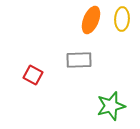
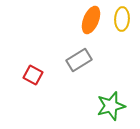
gray rectangle: rotated 30 degrees counterclockwise
